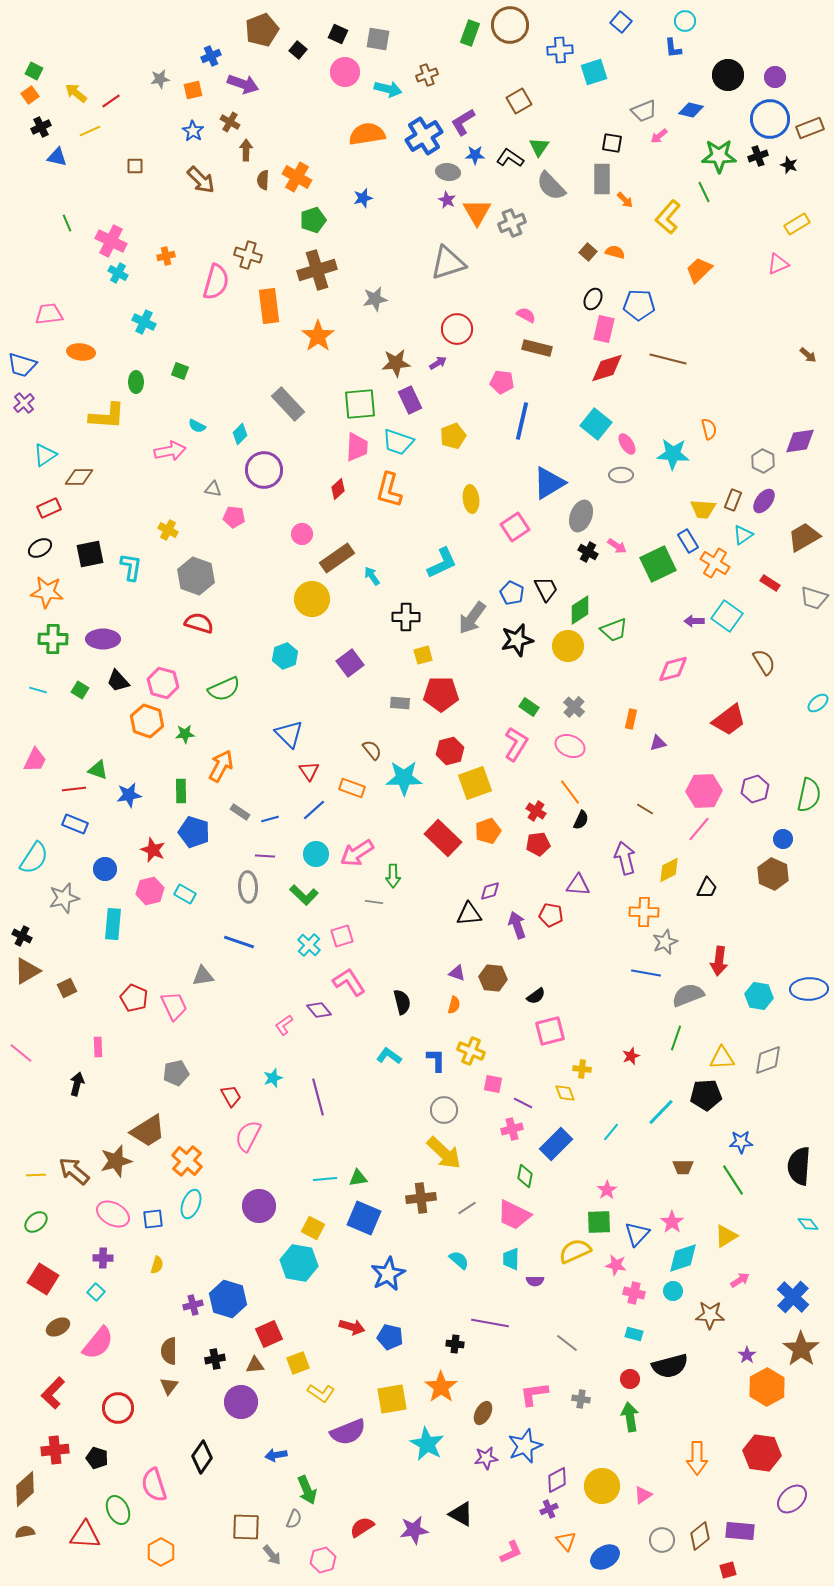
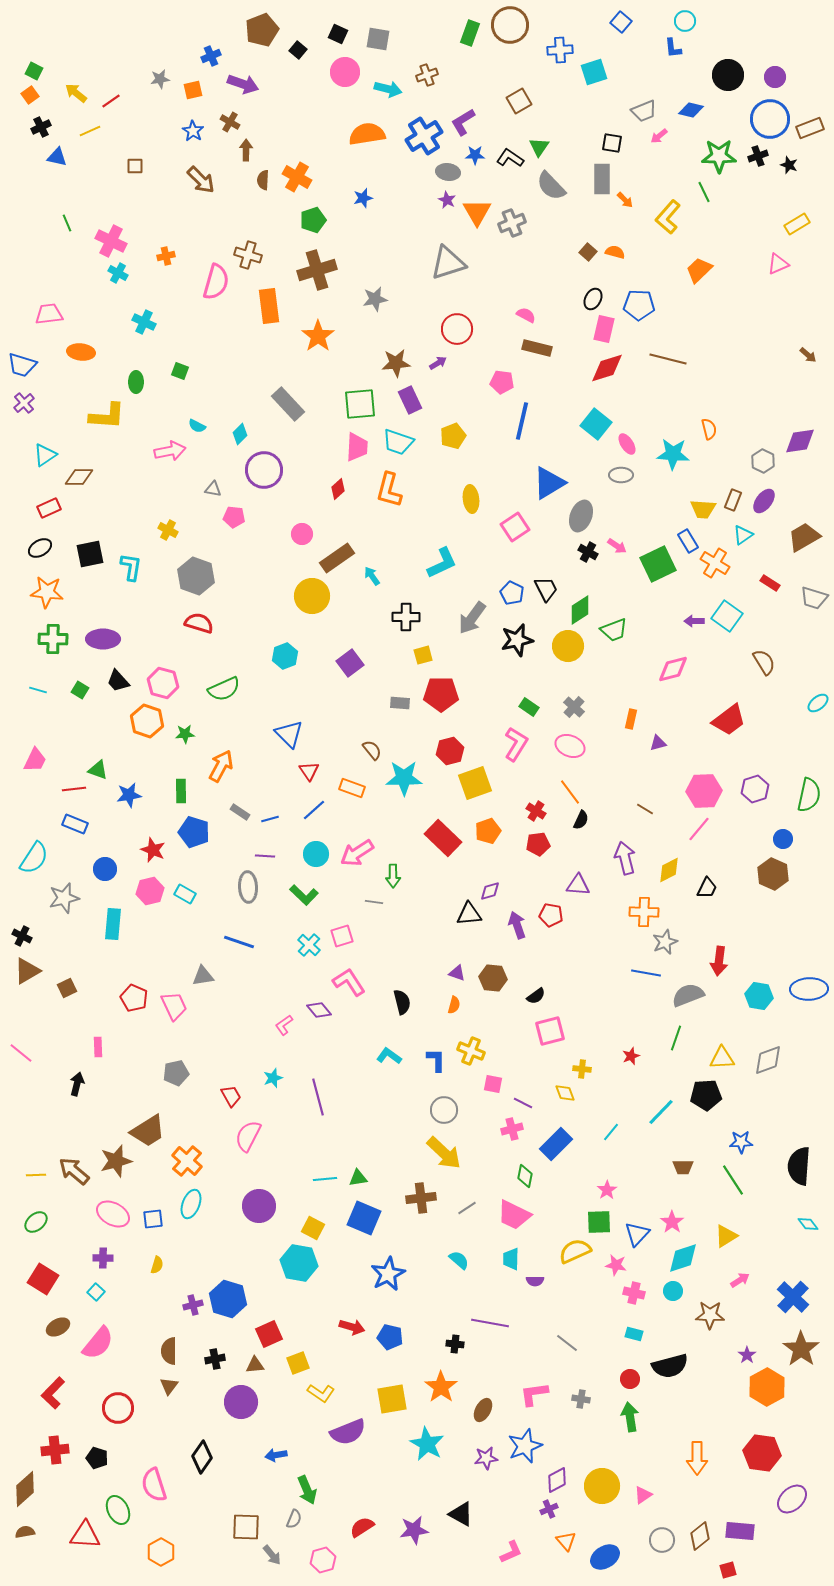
yellow circle at (312, 599): moved 3 px up
brown ellipse at (483, 1413): moved 3 px up
